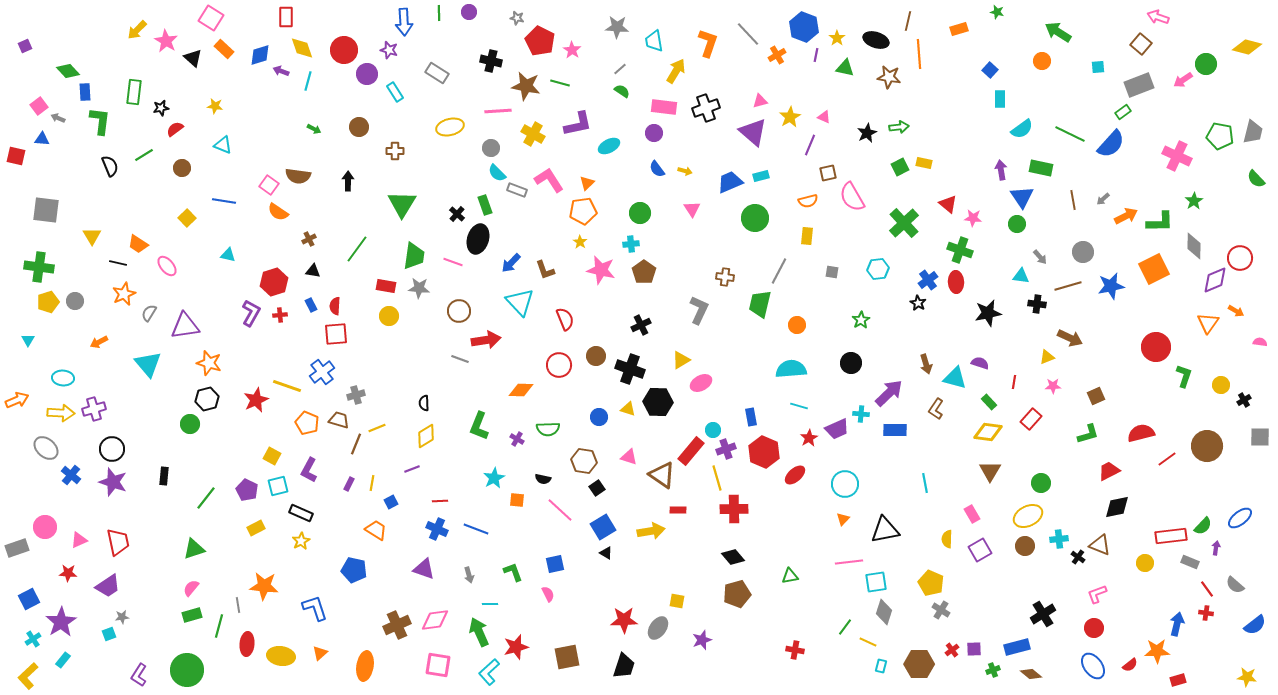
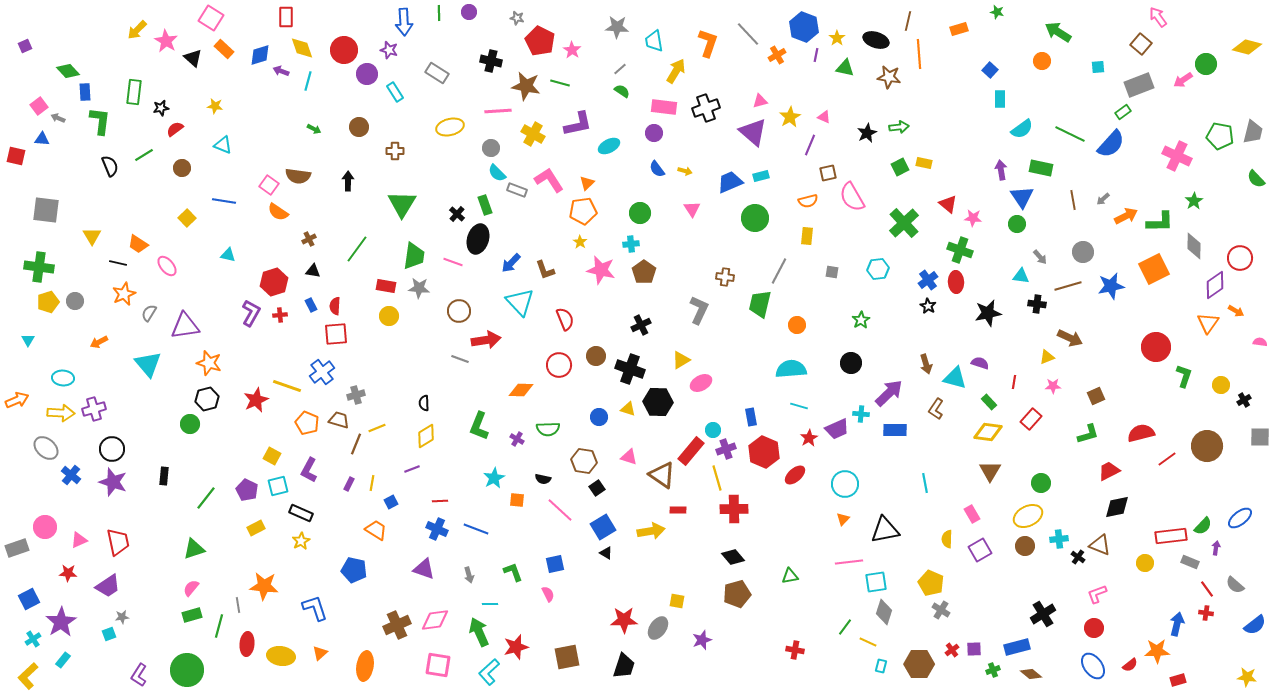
pink arrow at (1158, 17): rotated 35 degrees clockwise
purple diamond at (1215, 280): moved 5 px down; rotated 12 degrees counterclockwise
black star at (918, 303): moved 10 px right, 3 px down
